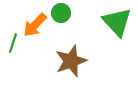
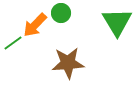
green triangle: rotated 12 degrees clockwise
green line: rotated 36 degrees clockwise
brown star: moved 3 px left, 2 px down; rotated 16 degrees clockwise
